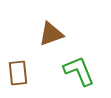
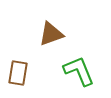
brown rectangle: rotated 15 degrees clockwise
